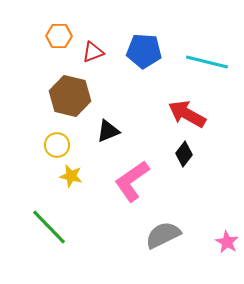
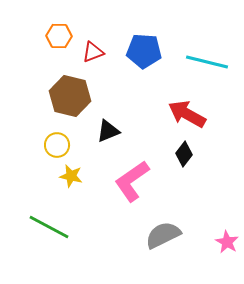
green line: rotated 18 degrees counterclockwise
